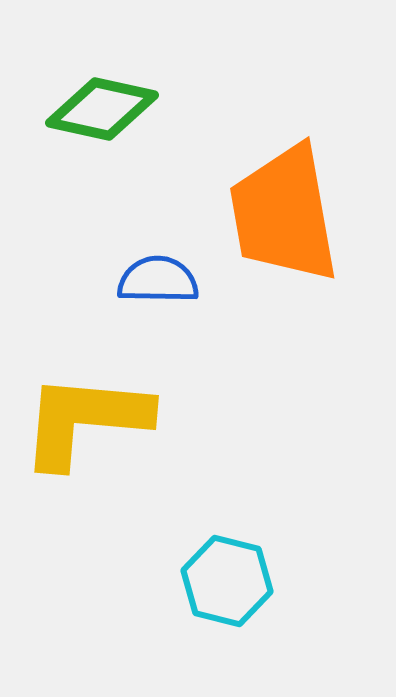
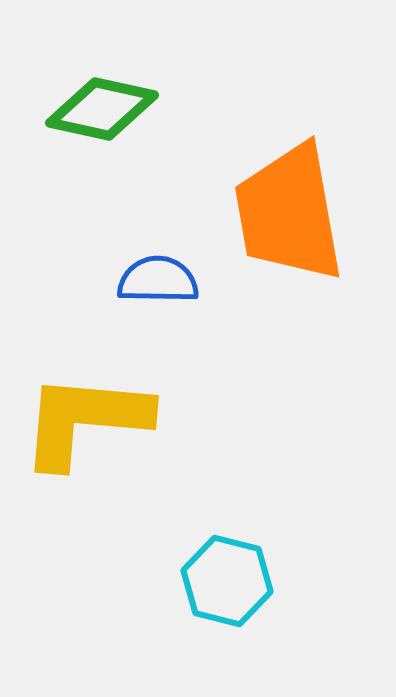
orange trapezoid: moved 5 px right, 1 px up
